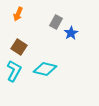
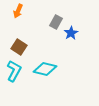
orange arrow: moved 3 px up
